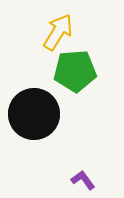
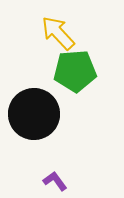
yellow arrow: moved 1 px down; rotated 75 degrees counterclockwise
purple L-shape: moved 28 px left, 1 px down
